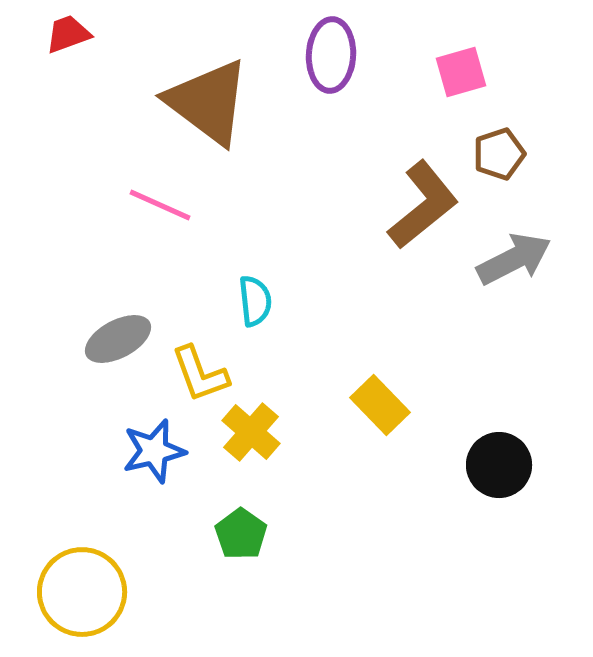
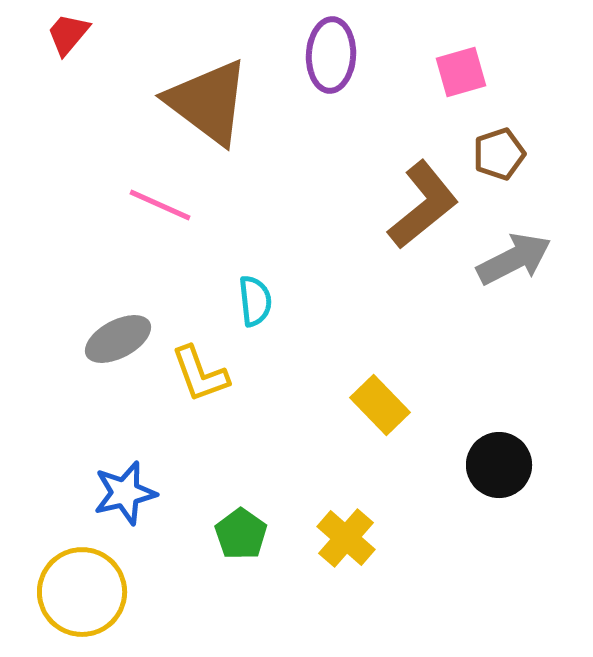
red trapezoid: rotated 30 degrees counterclockwise
yellow cross: moved 95 px right, 106 px down
blue star: moved 29 px left, 42 px down
